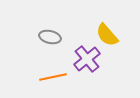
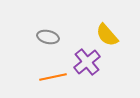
gray ellipse: moved 2 px left
purple cross: moved 3 px down
